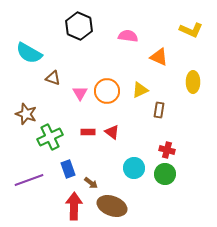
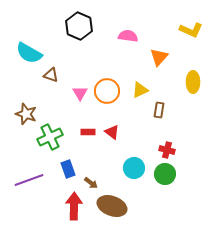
orange triangle: rotated 48 degrees clockwise
brown triangle: moved 2 px left, 3 px up
